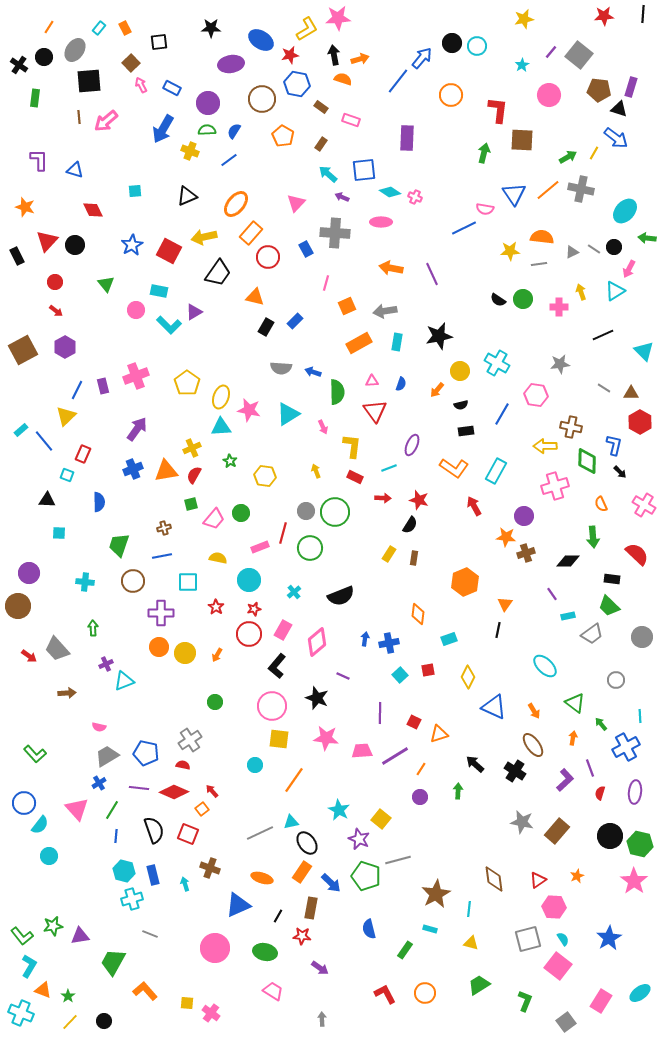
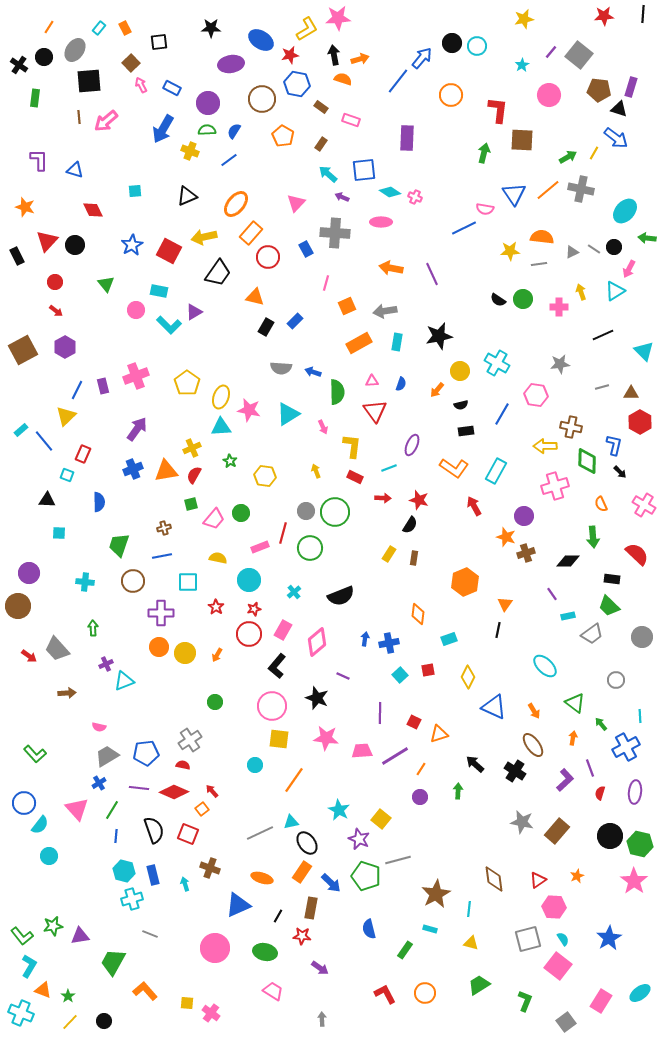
gray line at (604, 388): moved 2 px left, 1 px up; rotated 48 degrees counterclockwise
orange star at (506, 537): rotated 12 degrees clockwise
blue pentagon at (146, 753): rotated 20 degrees counterclockwise
